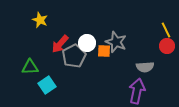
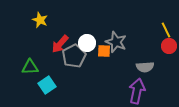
red circle: moved 2 px right
